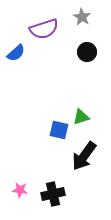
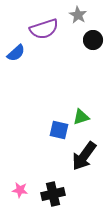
gray star: moved 4 px left, 2 px up
black circle: moved 6 px right, 12 px up
